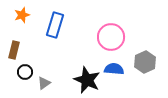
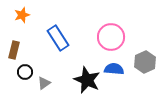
blue rectangle: moved 3 px right, 13 px down; rotated 50 degrees counterclockwise
